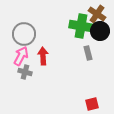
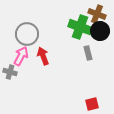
brown cross: rotated 12 degrees counterclockwise
green cross: moved 1 px left, 1 px down; rotated 10 degrees clockwise
gray circle: moved 3 px right
red arrow: rotated 18 degrees counterclockwise
gray cross: moved 15 px left
